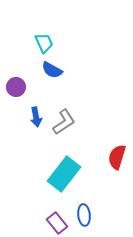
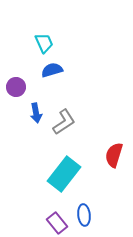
blue semicircle: rotated 135 degrees clockwise
blue arrow: moved 4 px up
red semicircle: moved 3 px left, 2 px up
